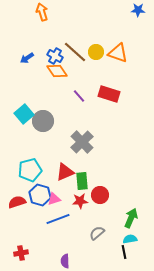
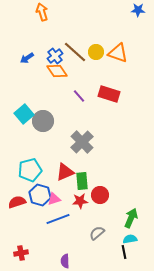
blue cross: rotated 21 degrees clockwise
